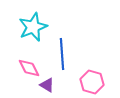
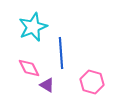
blue line: moved 1 px left, 1 px up
